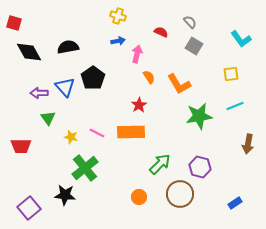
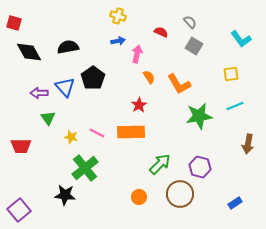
purple square: moved 10 px left, 2 px down
